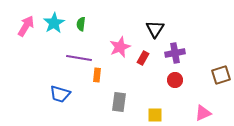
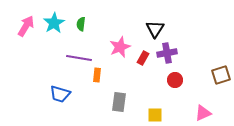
purple cross: moved 8 px left
